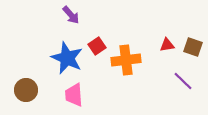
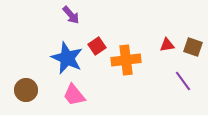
purple line: rotated 10 degrees clockwise
pink trapezoid: rotated 35 degrees counterclockwise
